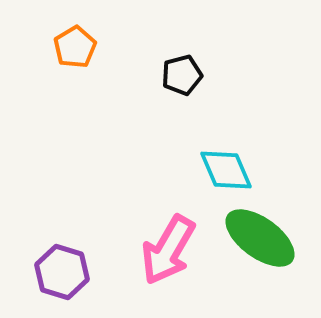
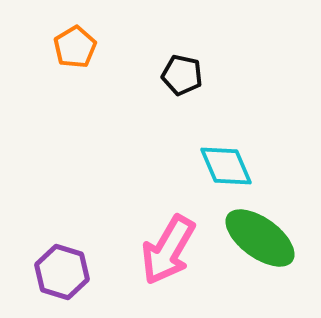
black pentagon: rotated 27 degrees clockwise
cyan diamond: moved 4 px up
